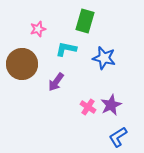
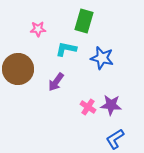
green rectangle: moved 1 px left
pink star: rotated 14 degrees clockwise
blue star: moved 2 px left
brown circle: moved 4 px left, 5 px down
purple star: rotated 30 degrees clockwise
blue L-shape: moved 3 px left, 2 px down
